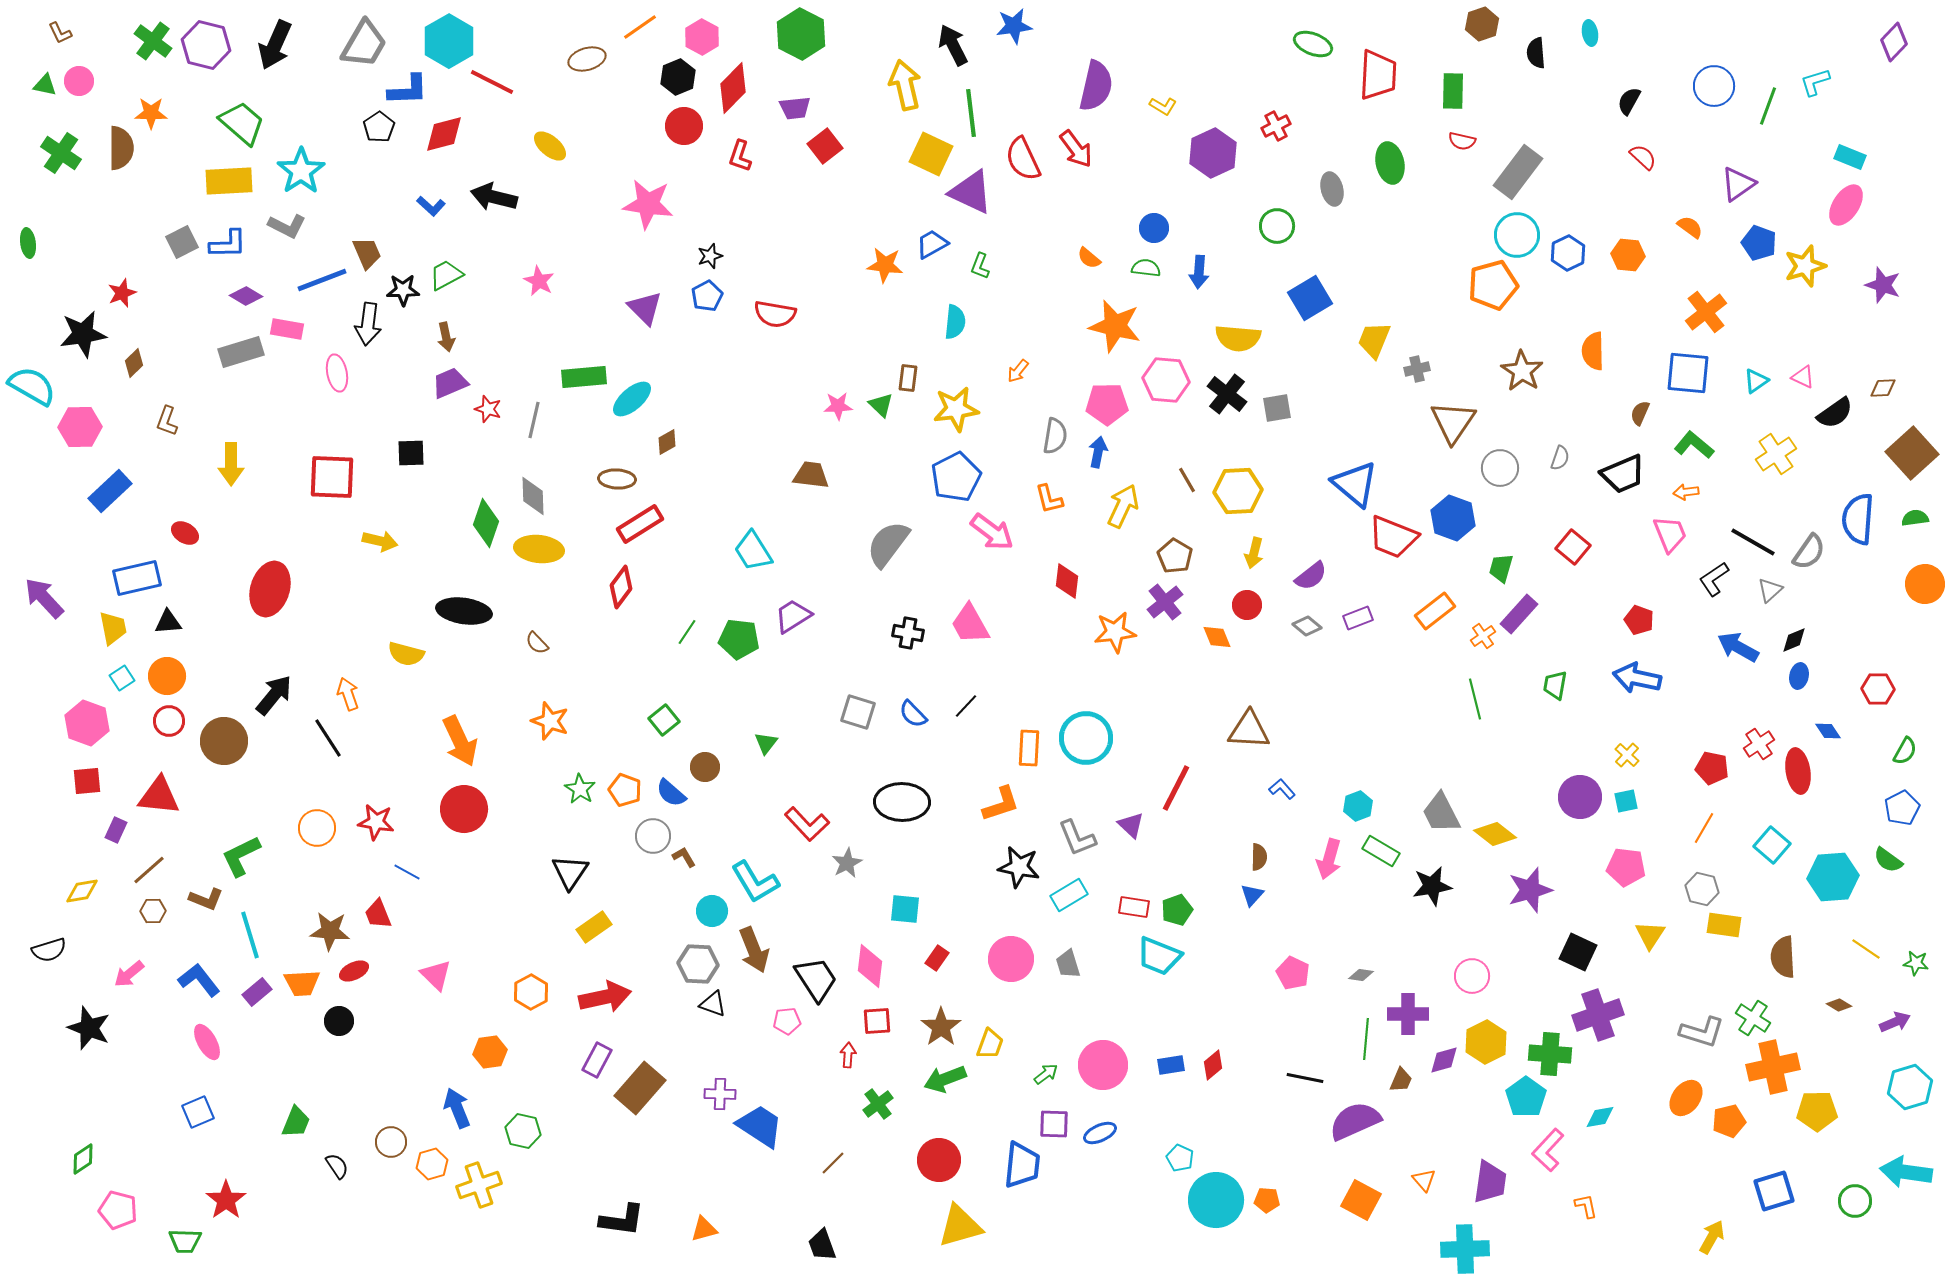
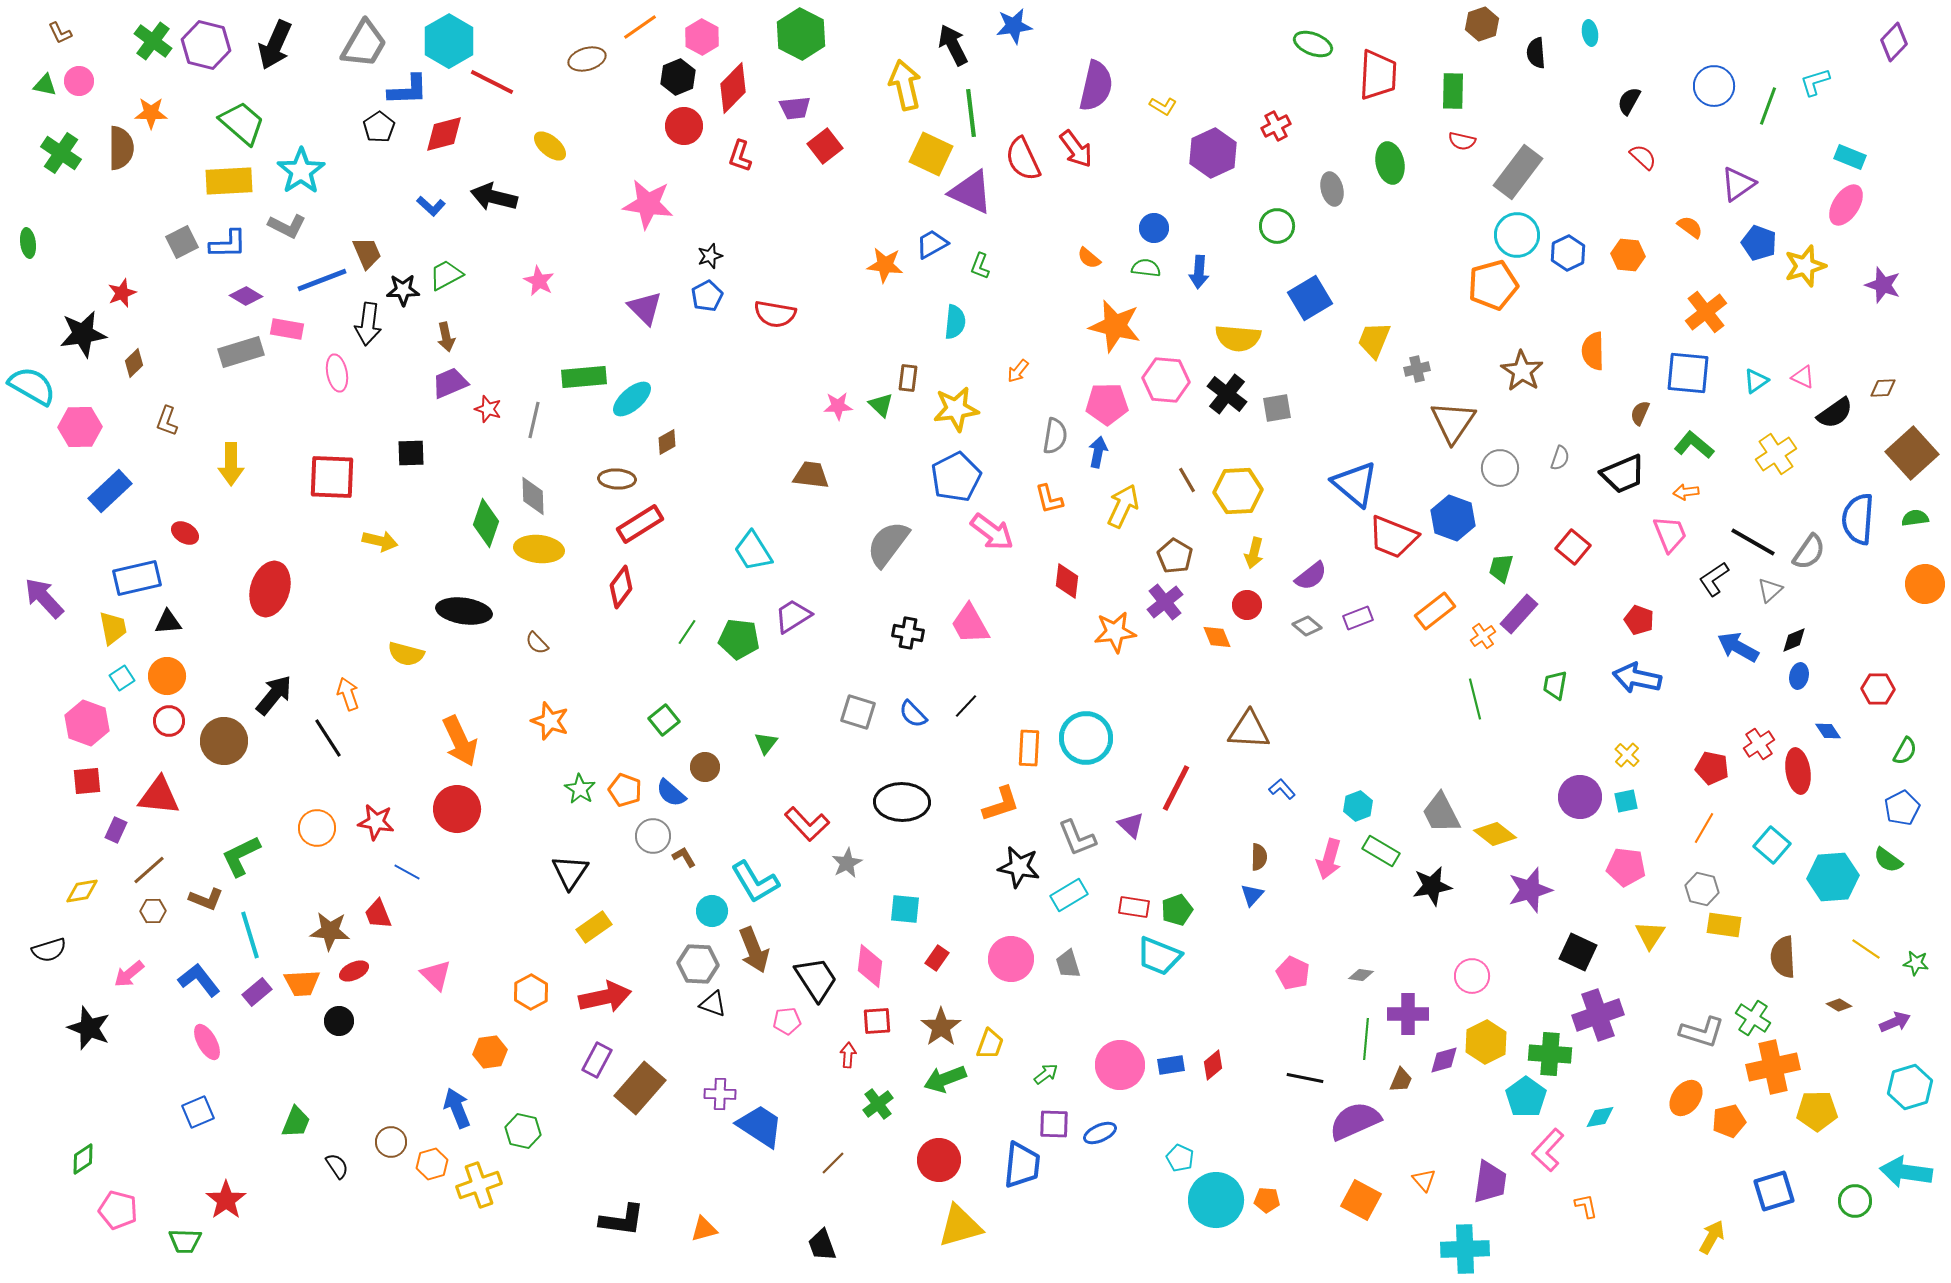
red circle at (464, 809): moved 7 px left
pink circle at (1103, 1065): moved 17 px right
